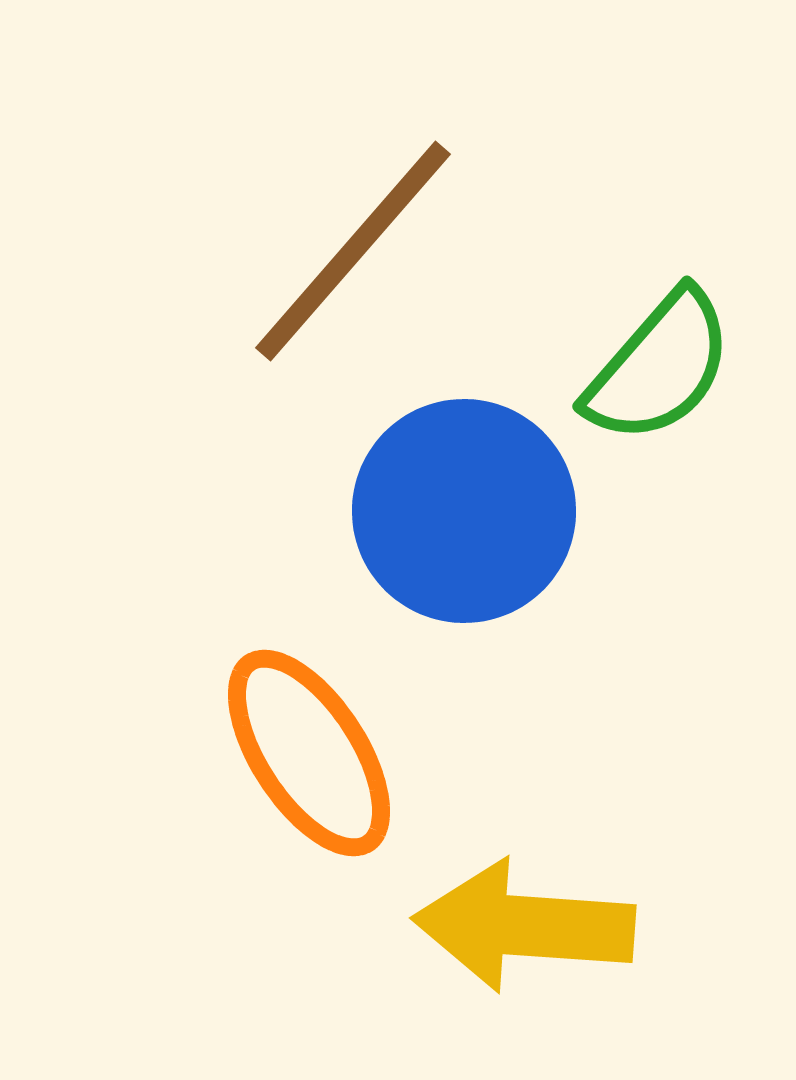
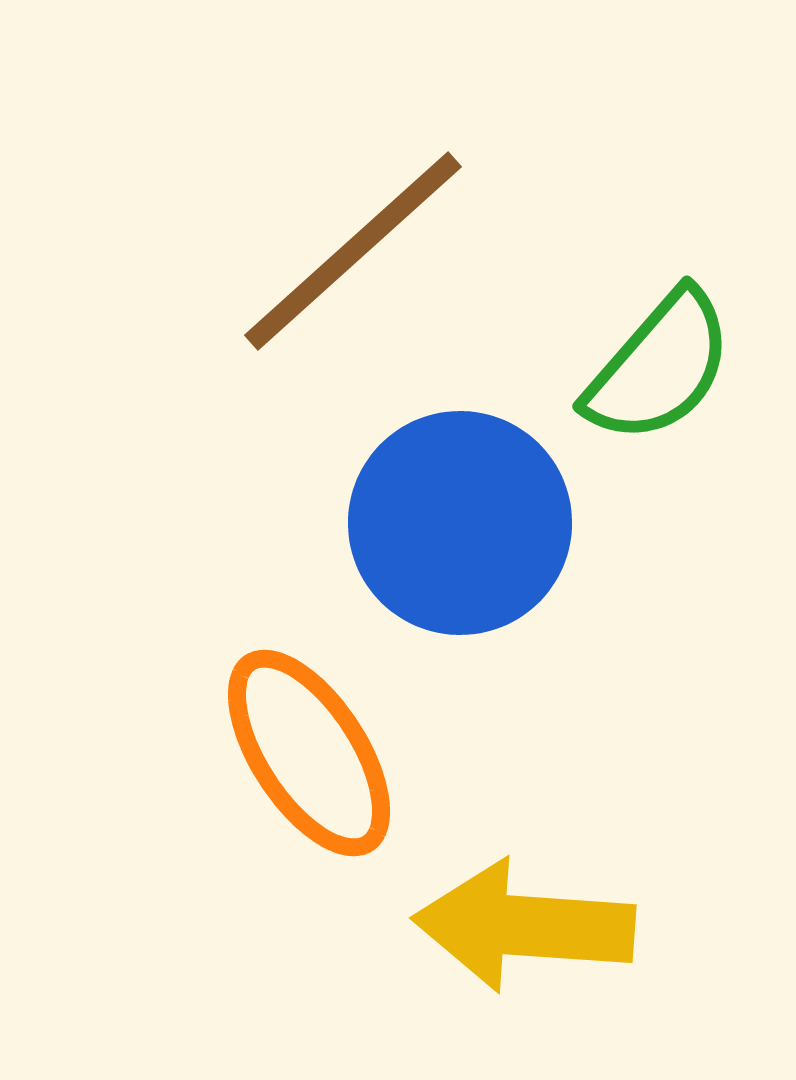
brown line: rotated 7 degrees clockwise
blue circle: moved 4 px left, 12 px down
